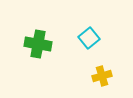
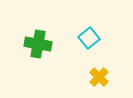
yellow cross: moved 3 px left, 1 px down; rotated 30 degrees counterclockwise
